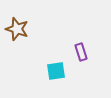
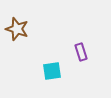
cyan square: moved 4 px left
